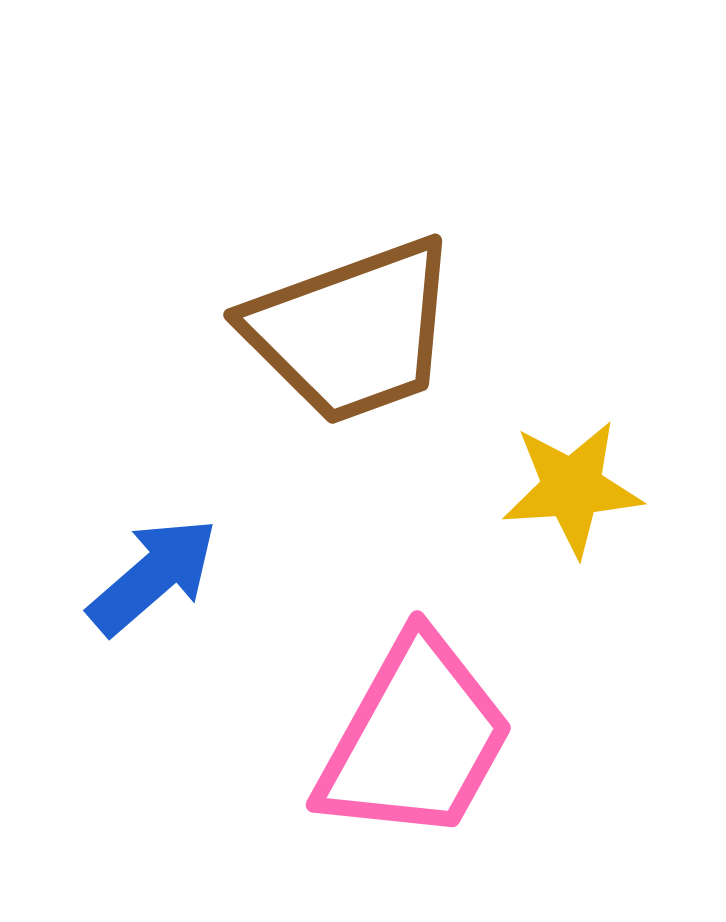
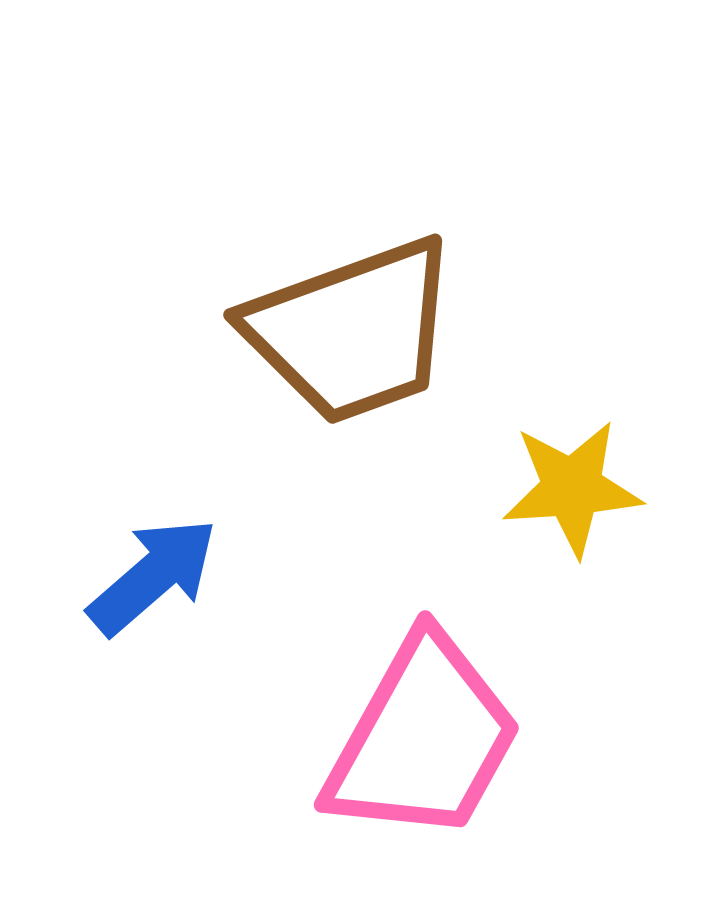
pink trapezoid: moved 8 px right
